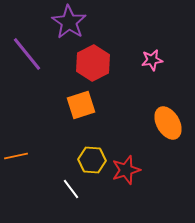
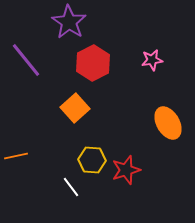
purple line: moved 1 px left, 6 px down
orange square: moved 6 px left, 3 px down; rotated 24 degrees counterclockwise
white line: moved 2 px up
